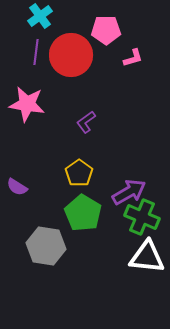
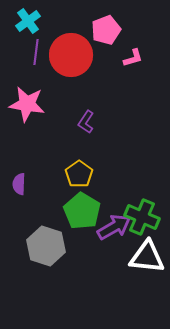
cyan cross: moved 12 px left, 5 px down
pink pentagon: rotated 20 degrees counterclockwise
purple L-shape: rotated 20 degrees counterclockwise
yellow pentagon: moved 1 px down
purple semicircle: moved 2 px right, 3 px up; rotated 60 degrees clockwise
purple arrow: moved 15 px left, 35 px down
green pentagon: moved 1 px left, 2 px up
gray hexagon: rotated 9 degrees clockwise
